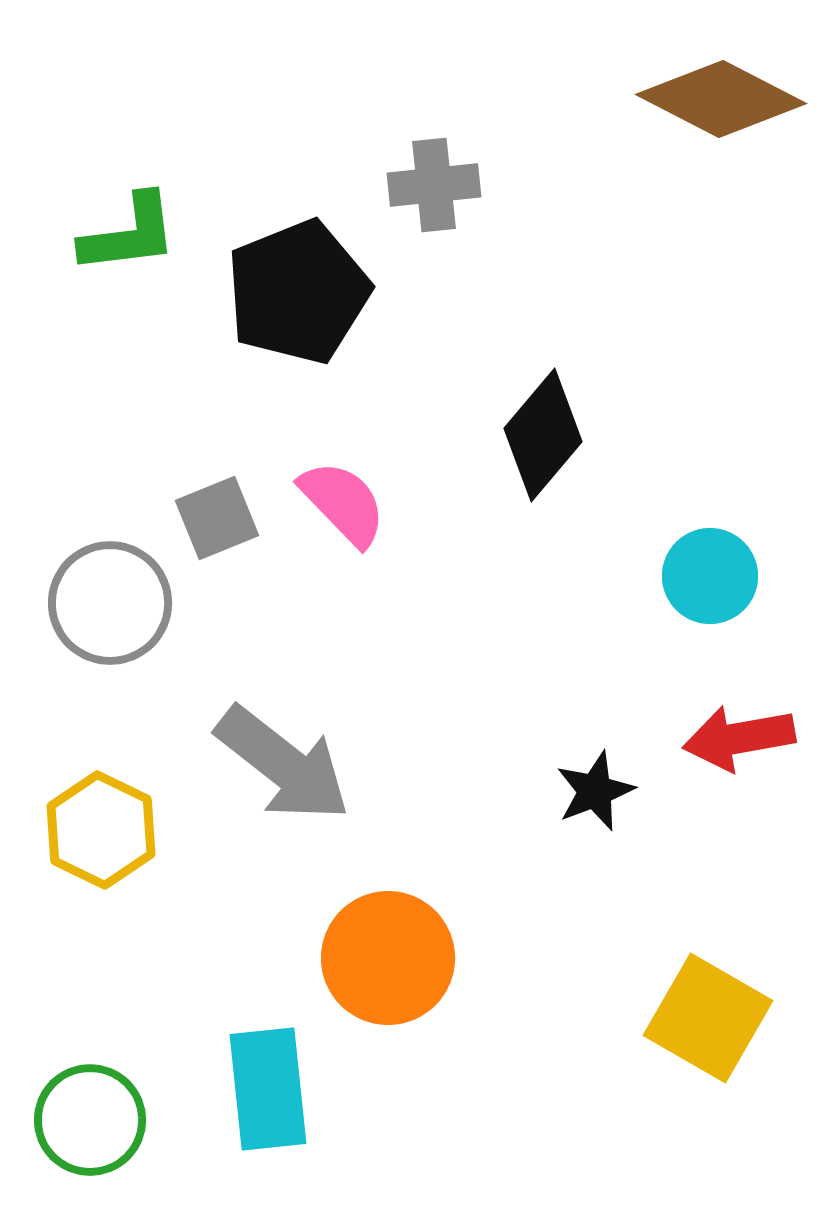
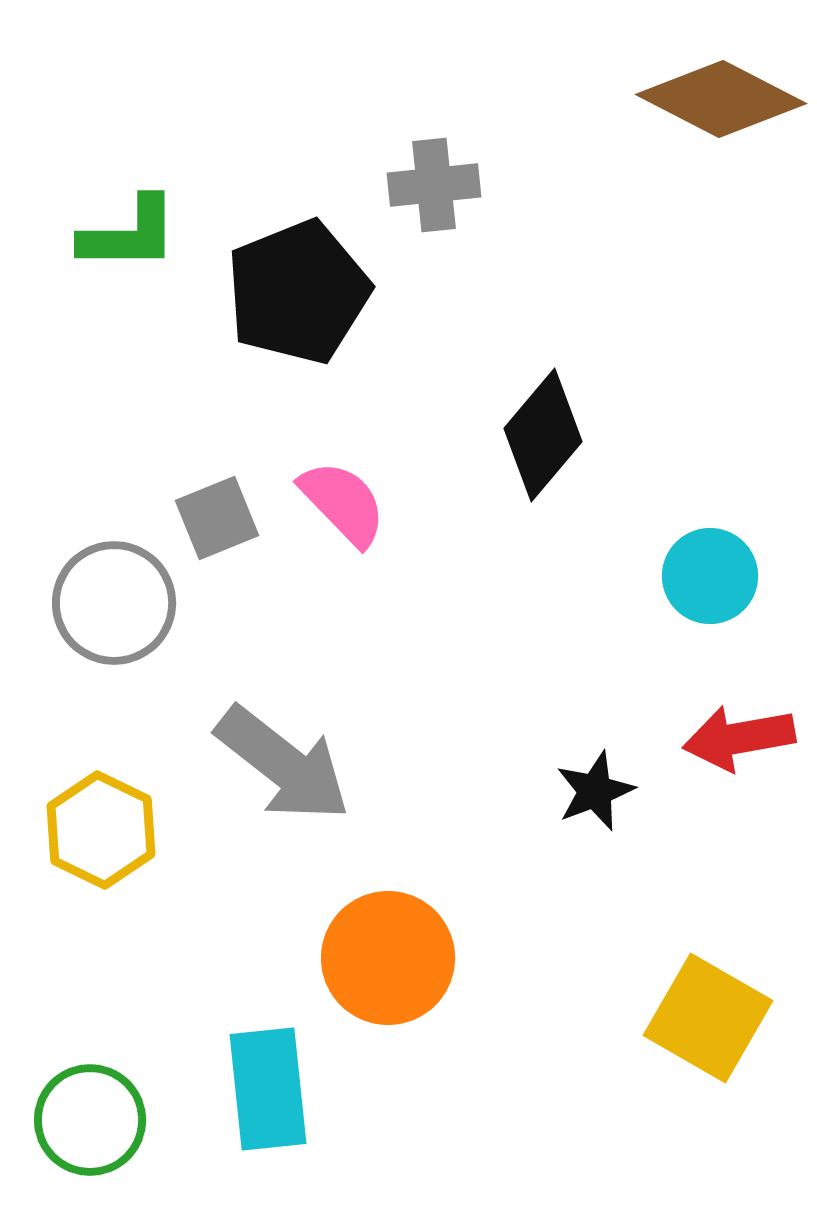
green L-shape: rotated 7 degrees clockwise
gray circle: moved 4 px right
